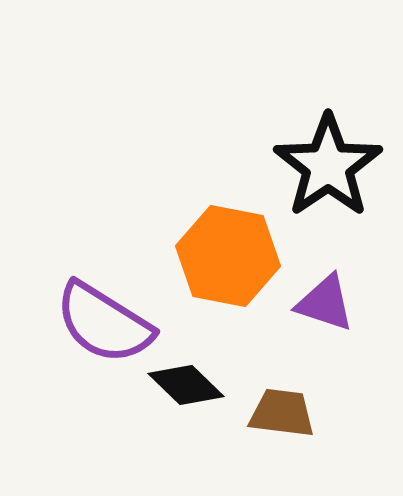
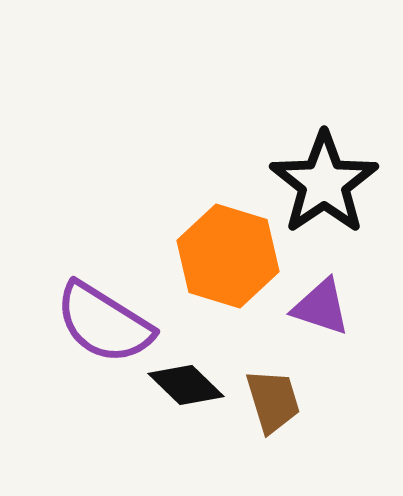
black star: moved 4 px left, 17 px down
orange hexagon: rotated 6 degrees clockwise
purple triangle: moved 4 px left, 4 px down
brown trapezoid: moved 9 px left, 12 px up; rotated 66 degrees clockwise
